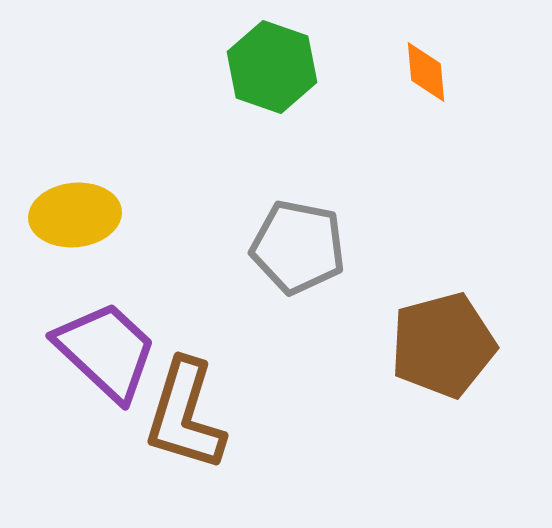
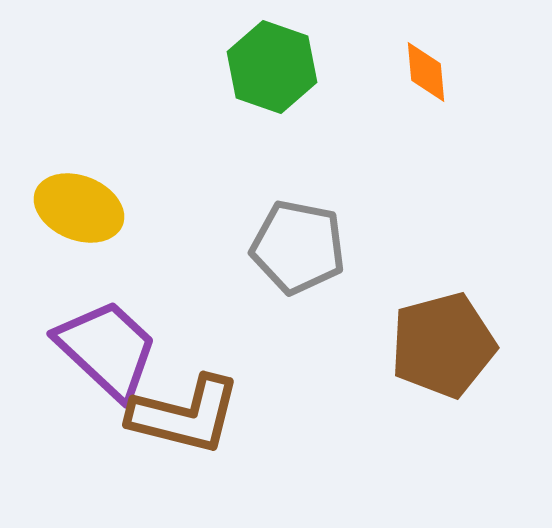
yellow ellipse: moved 4 px right, 7 px up; rotated 28 degrees clockwise
purple trapezoid: moved 1 px right, 2 px up
brown L-shape: rotated 93 degrees counterclockwise
